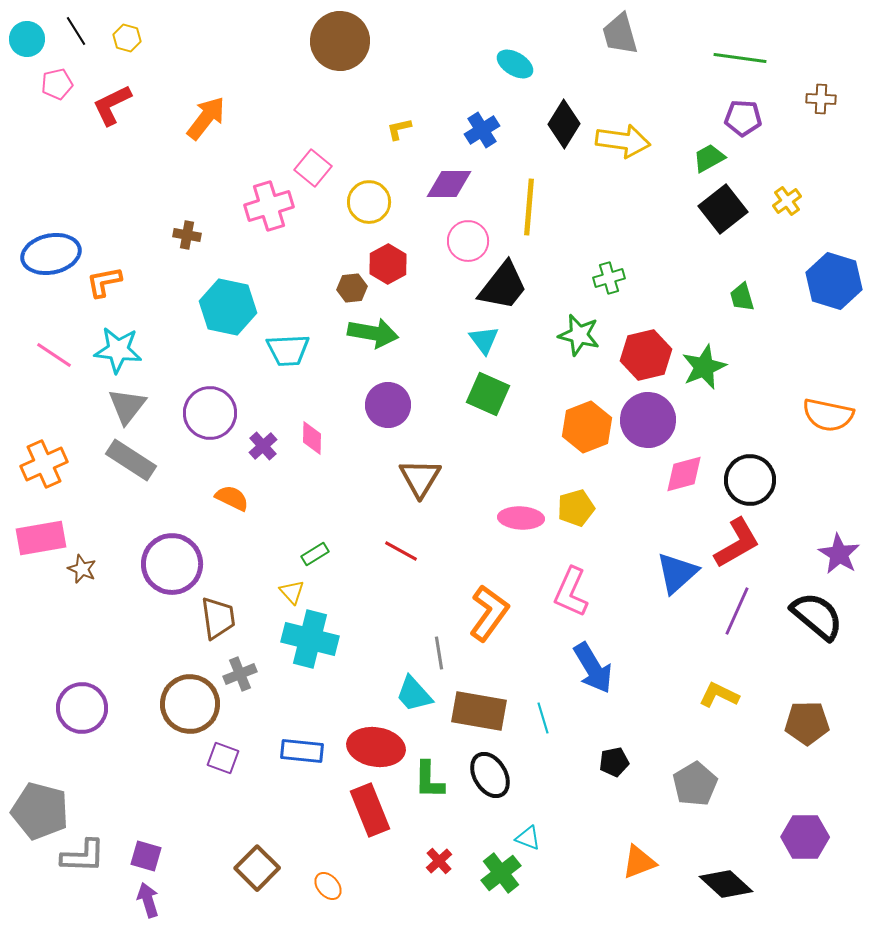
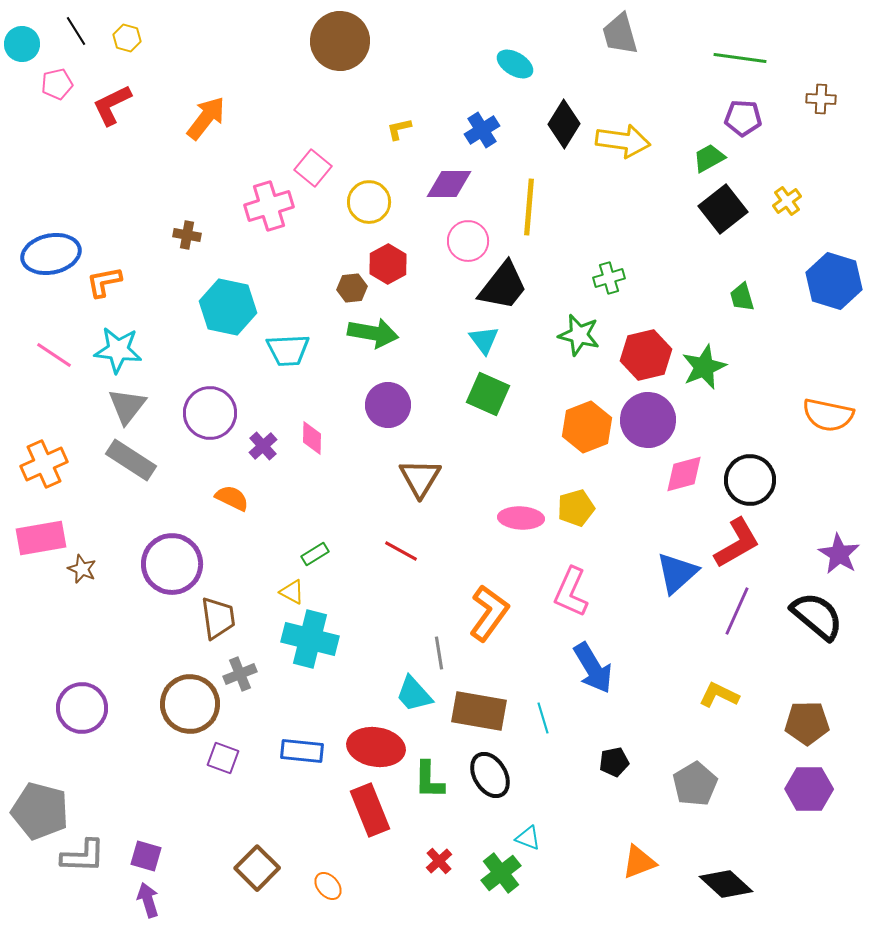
cyan circle at (27, 39): moved 5 px left, 5 px down
yellow triangle at (292, 592): rotated 20 degrees counterclockwise
purple hexagon at (805, 837): moved 4 px right, 48 px up
